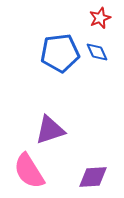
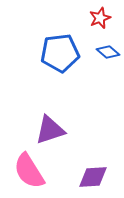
blue diamond: moved 11 px right; rotated 25 degrees counterclockwise
